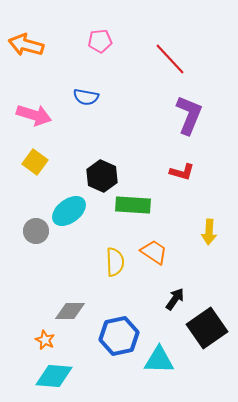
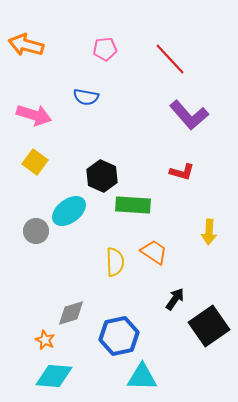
pink pentagon: moved 5 px right, 8 px down
purple L-shape: rotated 117 degrees clockwise
gray diamond: moved 1 px right, 2 px down; rotated 16 degrees counterclockwise
black square: moved 2 px right, 2 px up
cyan triangle: moved 17 px left, 17 px down
